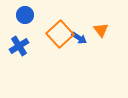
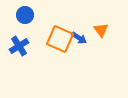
orange square: moved 5 px down; rotated 24 degrees counterclockwise
